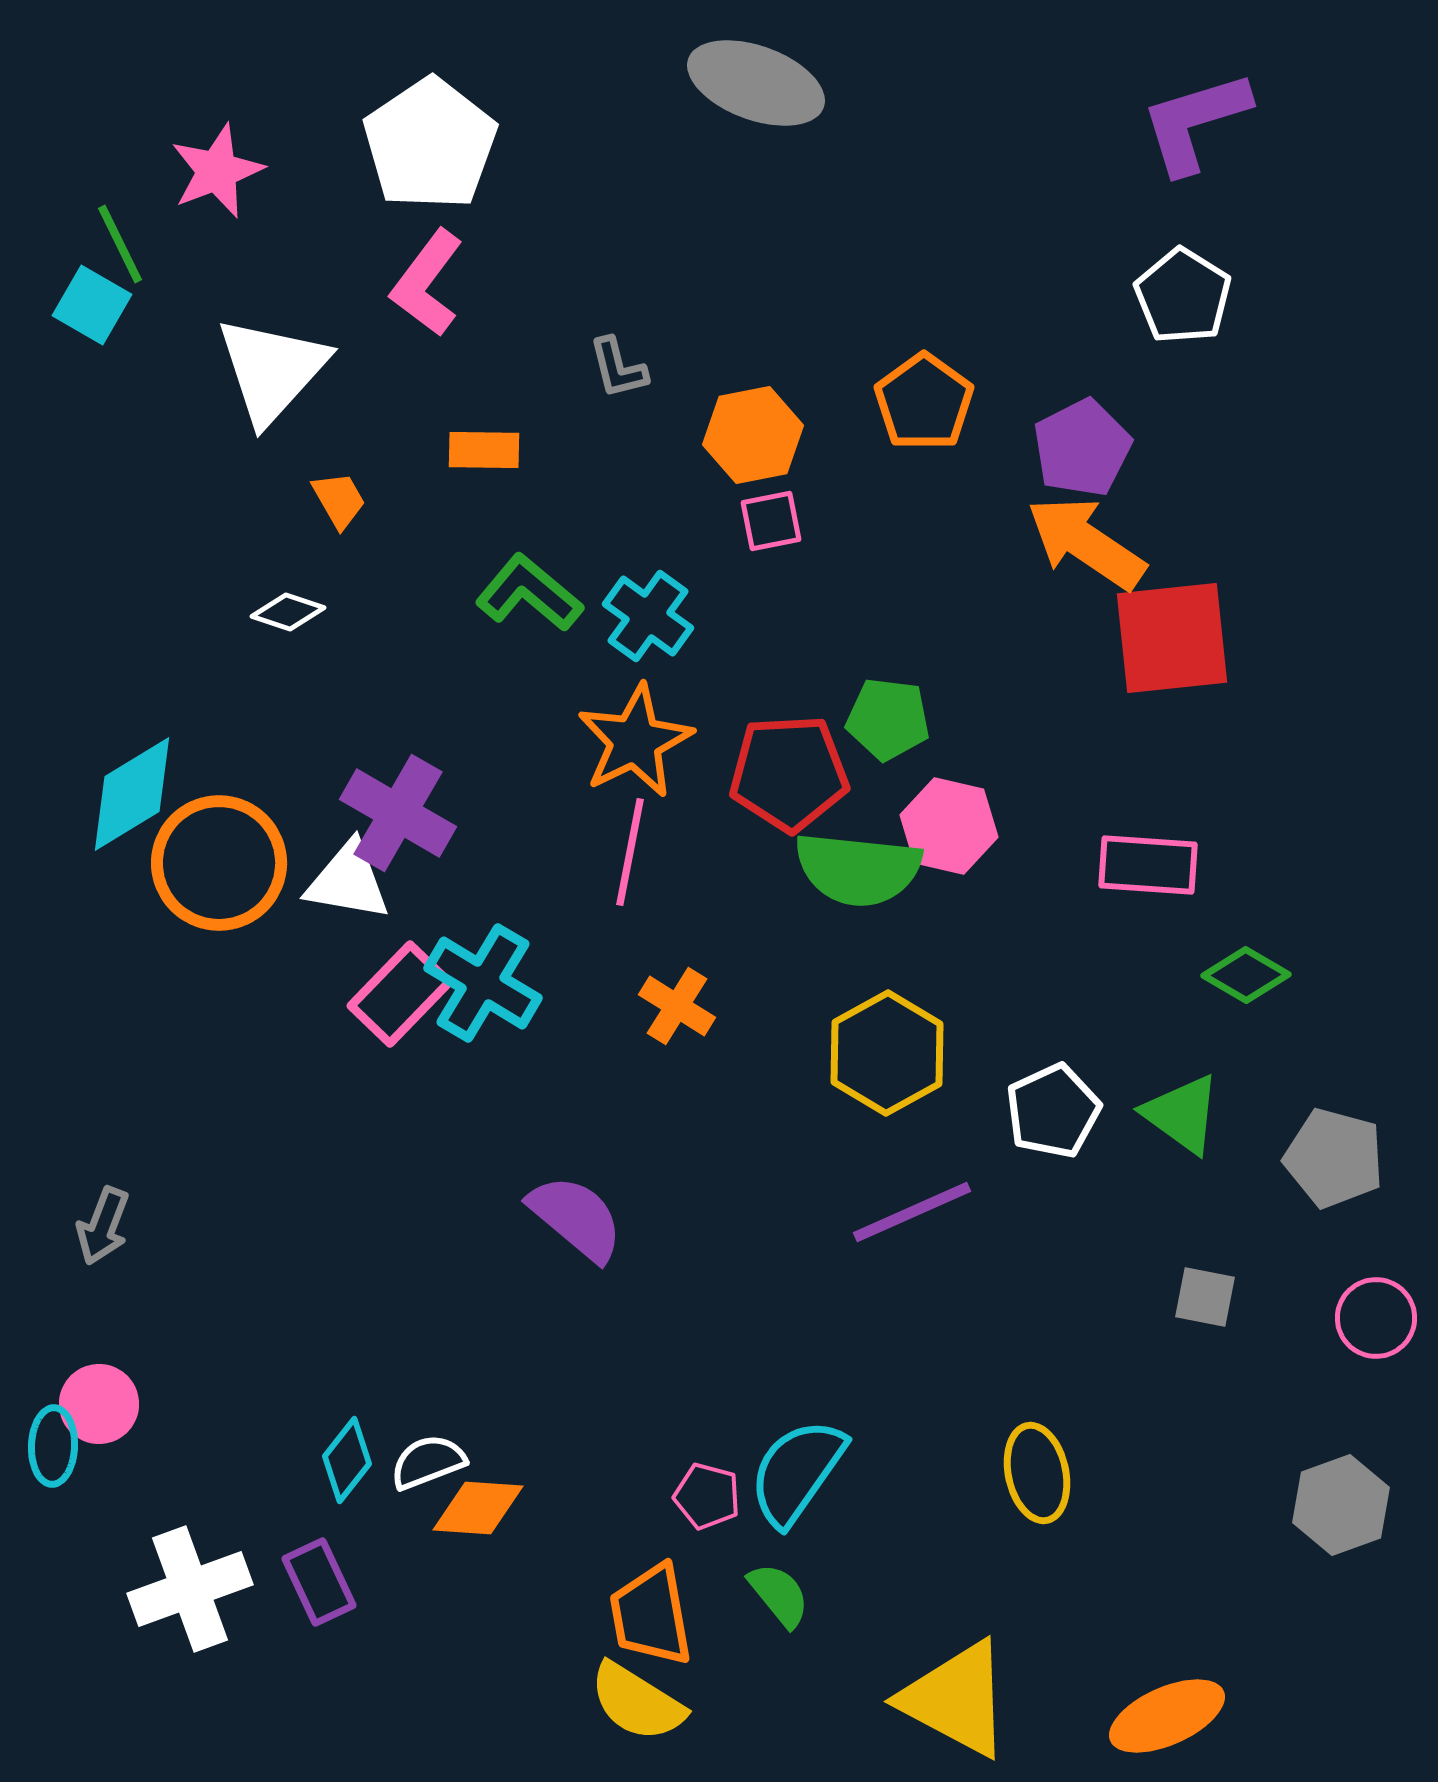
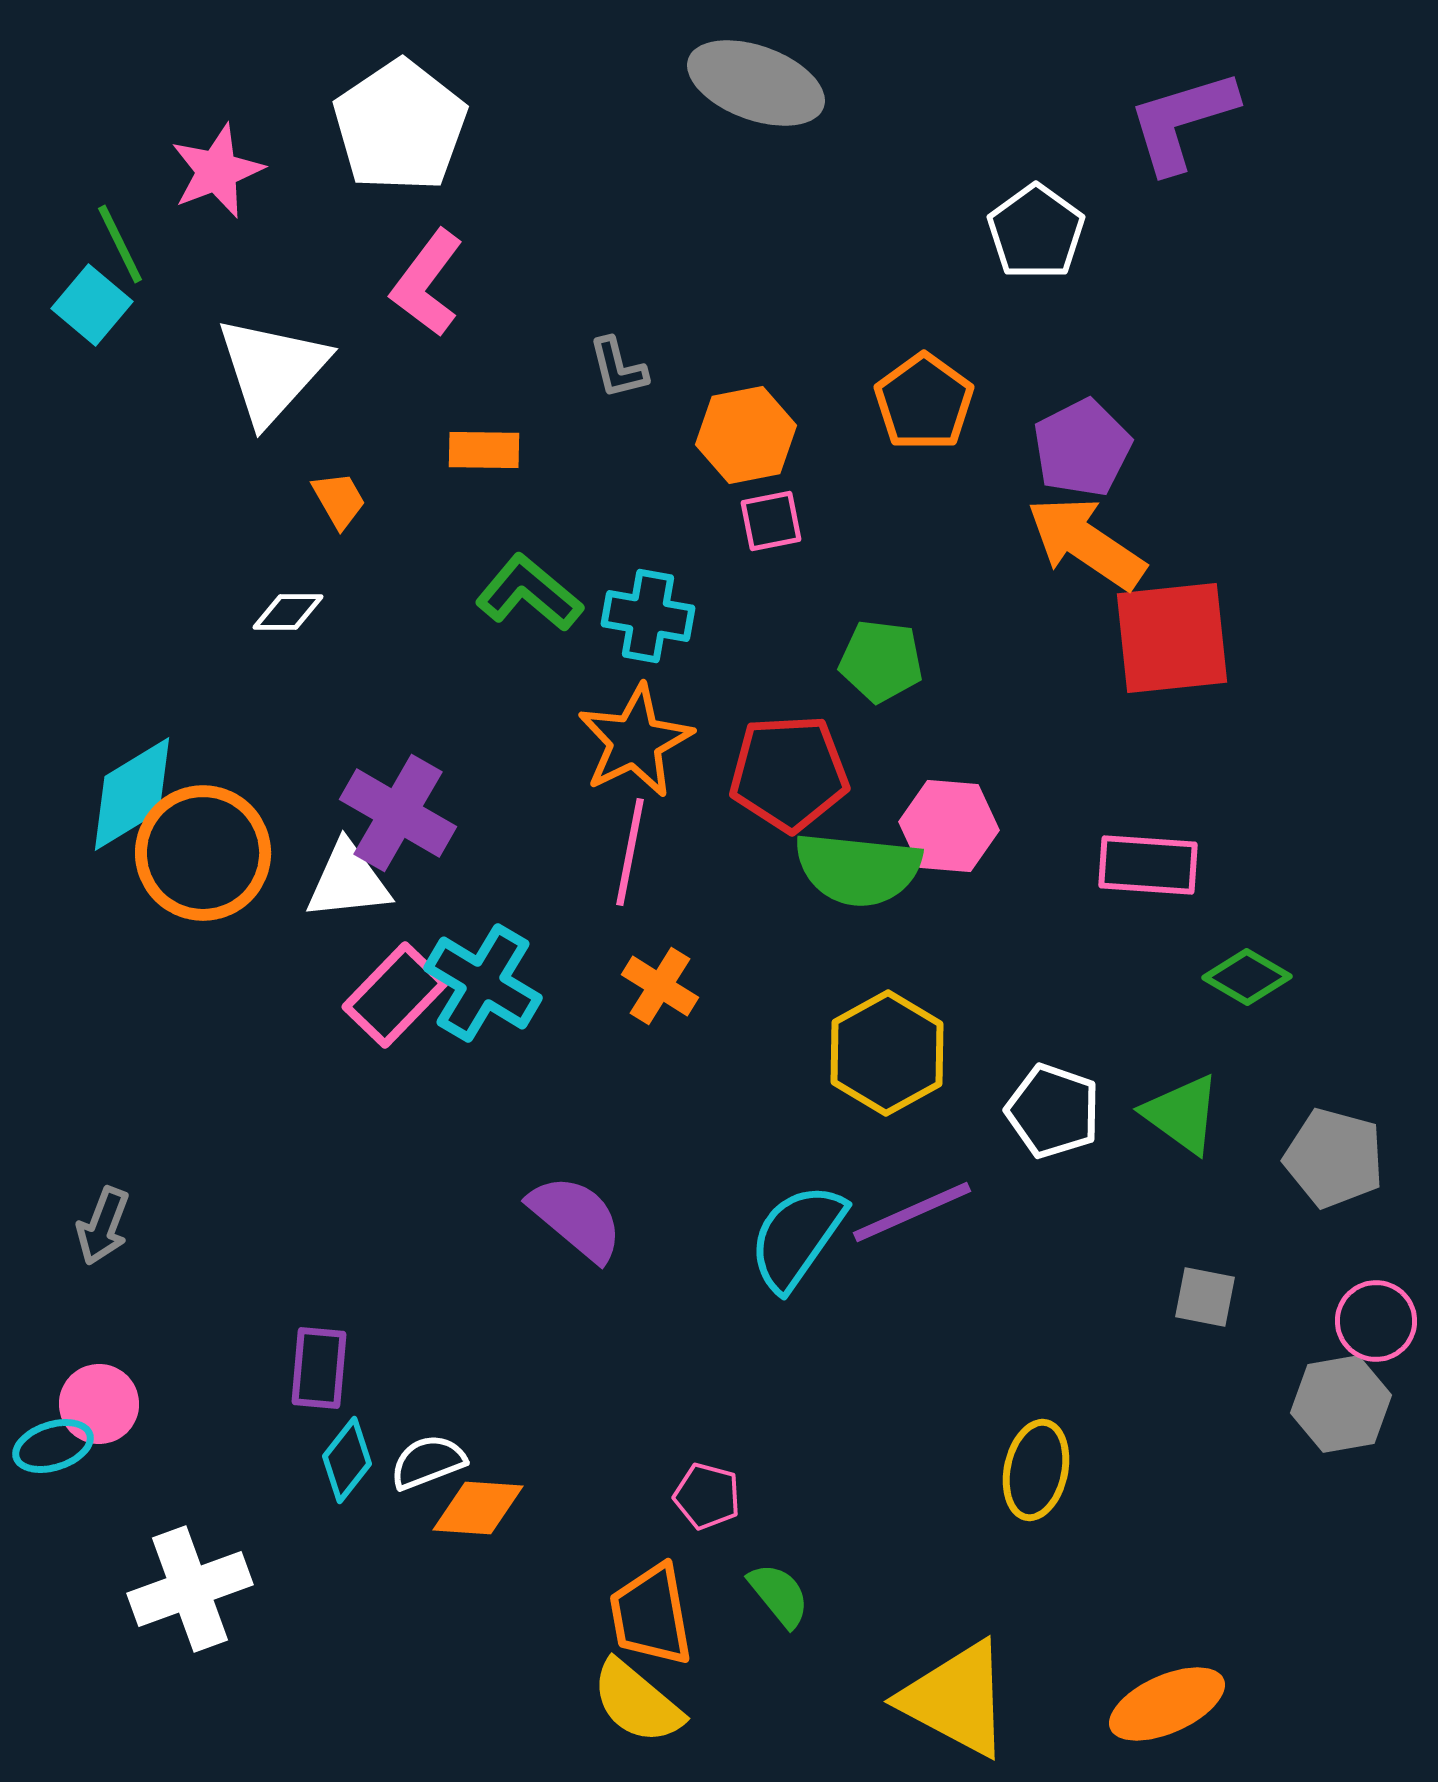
purple L-shape at (1195, 122): moved 13 px left, 1 px up
white pentagon at (430, 144): moved 30 px left, 18 px up
white pentagon at (1183, 296): moved 147 px left, 64 px up; rotated 4 degrees clockwise
cyan square at (92, 305): rotated 10 degrees clockwise
orange hexagon at (753, 435): moved 7 px left
white diamond at (288, 612): rotated 18 degrees counterclockwise
cyan cross at (648, 616): rotated 26 degrees counterclockwise
green pentagon at (888, 719): moved 7 px left, 58 px up
pink hexagon at (949, 826): rotated 8 degrees counterclockwise
orange circle at (219, 863): moved 16 px left, 10 px up
white triangle at (348, 881): rotated 16 degrees counterclockwise
green diamond at (1246, 975): moved 1 px right, 2 px down
pink rectangle at (400, 994): moved 5 px left, 1 px down
orange cross at (677, 1006): moved 17 px left, 20 px up
white pentagon at (1053, 1111): rotated 28 degrees counterclockwise
pink circle at (1376, 1318): moved 3 px down
cyan ellipse at (53, 1446): rotated 70 degrees clockwise
cyan semicircle at (797, 1472): moved 235 px up
yellow ellipse at (1037, 1473): moved 1 px left, 3 px up; rotated 24 degrees clockwise
gray hexagon at (1341, 1505): moved 101 px up; rotated 10 degrees clockwise
purple rectangle at (319, 1582): moved 214 px up; rotated 30 degrees clockwise
yellow semicircle at (637, 1702): rotated 8 degrees clockwise
orange ellipse at (1167, 1716): moved 12 px up
